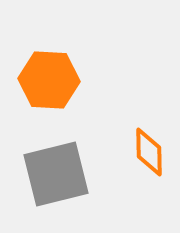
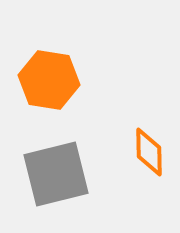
orange hexagon: rotated 6 degrees clockwise
